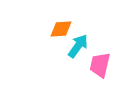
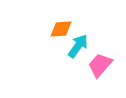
pink trapezoid: rotated 28 degrees clockwise
